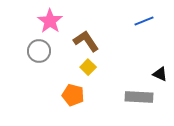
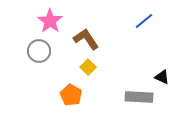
blue line: rotated 18 degrees counterclockwise
brown L-shape: moved 2 px up
black triangle: moved 2 px right, 3 px down
orange pentagon: moved 2 px left; rotated 15 degrees clockwise
